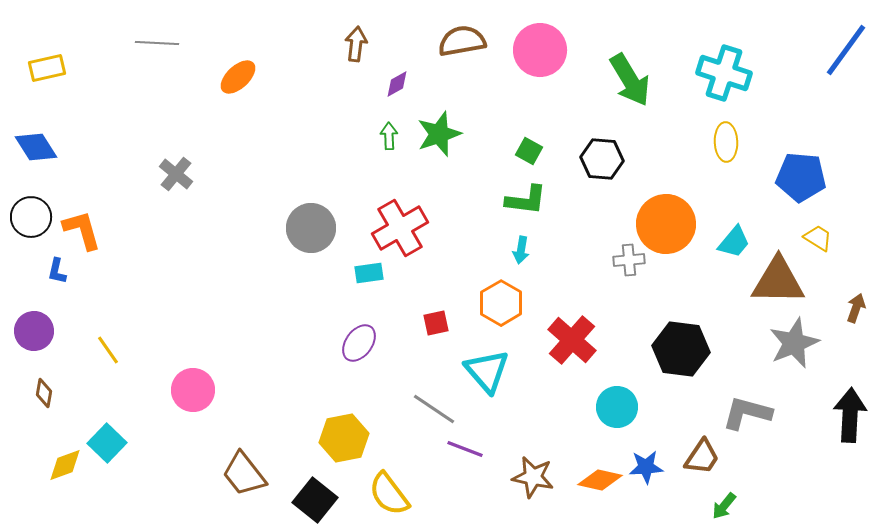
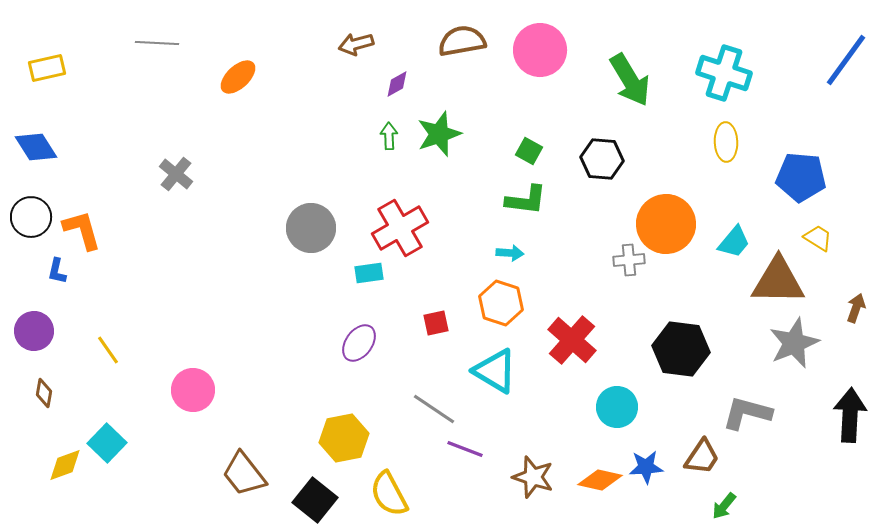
brown arrow at (356, 44): rotated 112 degrees counterclockwise
blue line at (846, 50): moved 10 px down
cyan arrow at (521, 250): moved 11 px left, 3 px down; rotated 96 degrees counterclockwise
orange hexagon at (501, 303): rotated 12 degrees counterclockwise
cyan triangle at (487, 371): moved 8 px right; rotated 18 degrees counterclockwise
brown star at (533, 477): rotated 6 degrees clockwise
yellow semicircle at (389, 494): rotated 9 degrees clockwise
